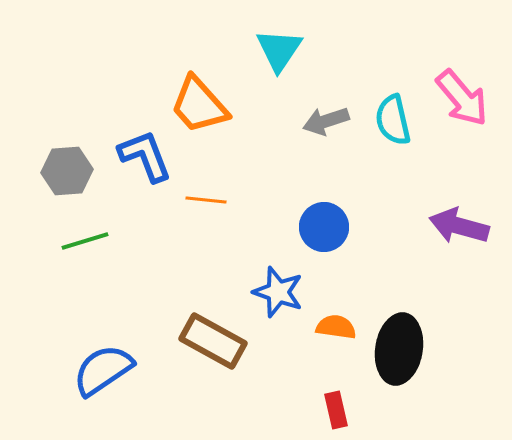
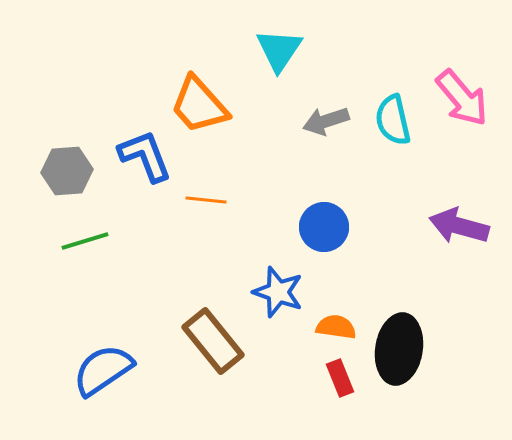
brown rectangle: rotated 22 degrees clockwise
red rectangle: moved 4 px right, 32 px up; rotated 9 degrees counterclockwise
